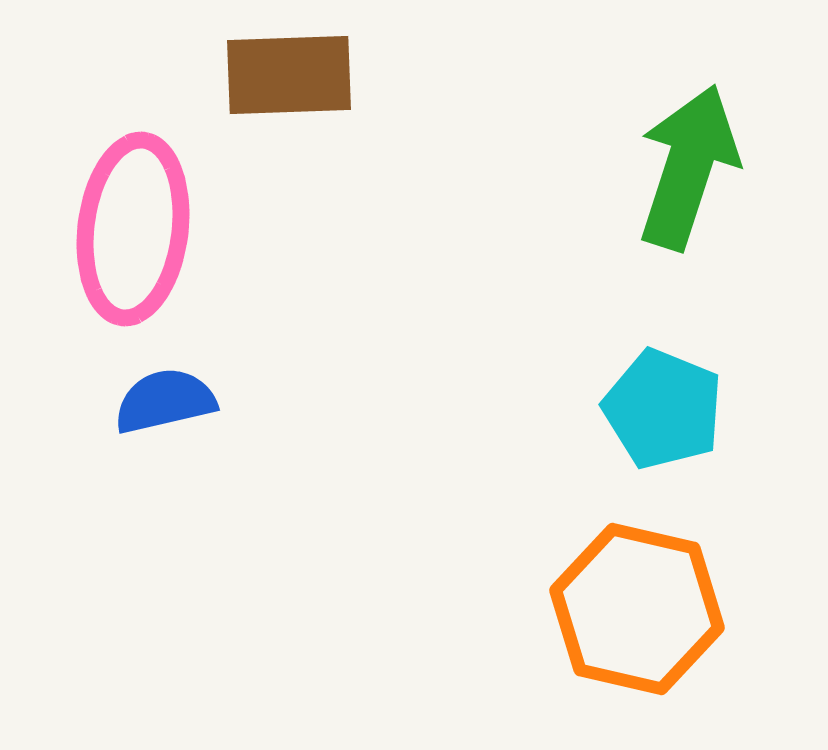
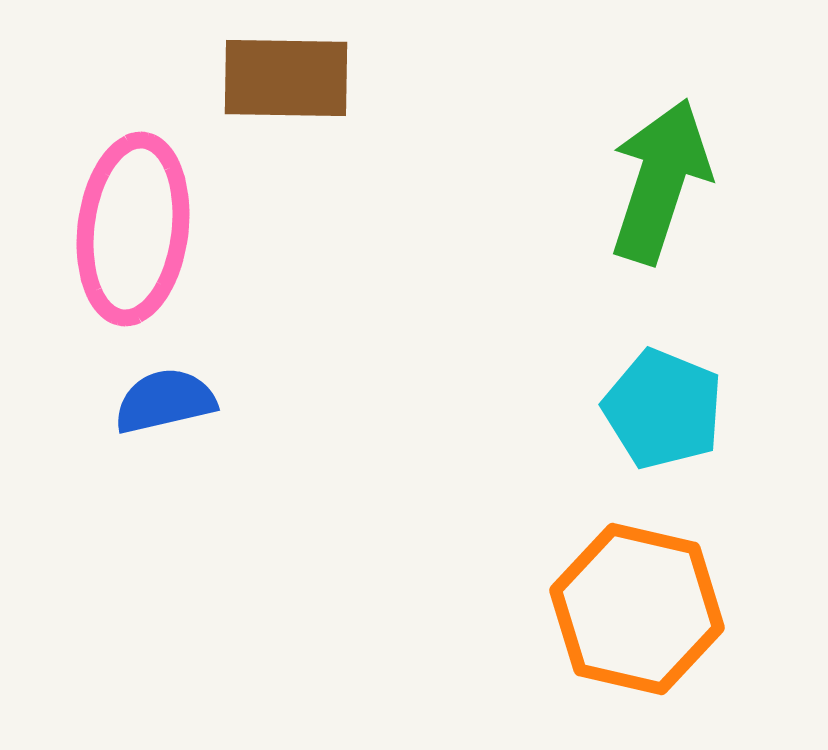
brown rectangle: moved 3 px left, 3 px down; rotated 3 degrees clockwise
green arrow: moved 28 px left, 14 px down
